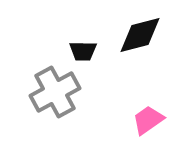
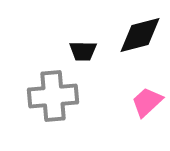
gray cross: moved 2 px left, 4 px down; rotated 24 degrees clockwise
pink trapezoid: moved 1 px left, 18 px up; rotated 8 degrees counterclockwise
